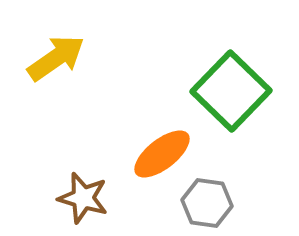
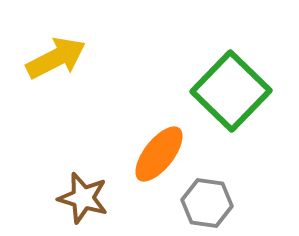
yellow arrow: rotated 8 degrees clockwise
orange ellipse: moved 3 px left; rotated 14 degrees counterclockwise
